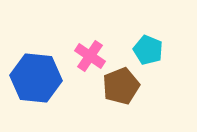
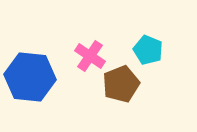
blue hexagon: moved 6 px left, 1 px up
brown pentagon: moved 2 px up
